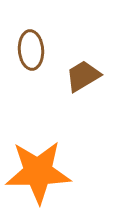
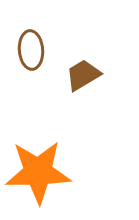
brown trapezoid: moved 1 px up
